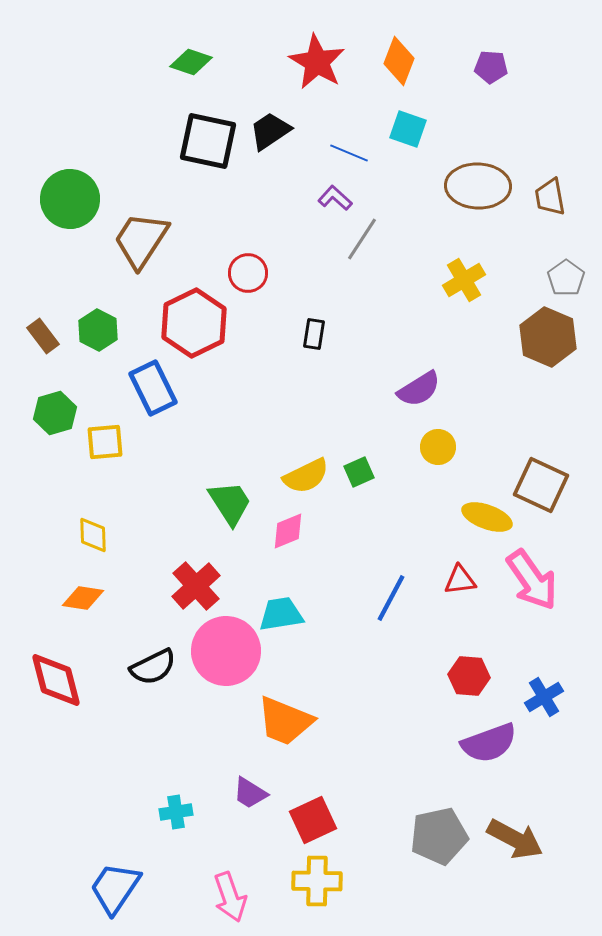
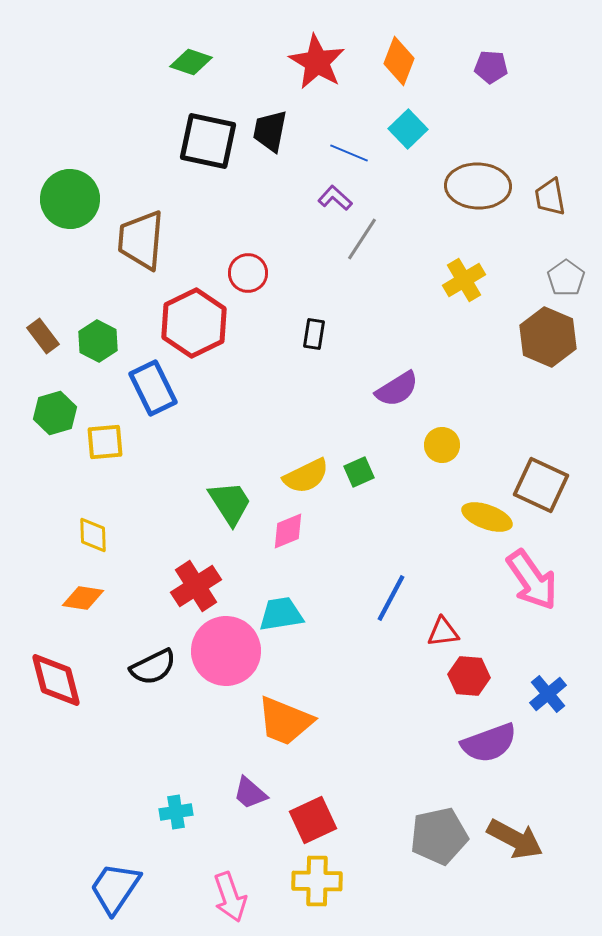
cyan square at (408, 129): rotated 27 degrees clockwise
black trapezoid at (270, 131): rotated 45 degrees counterclockwise
brown trapezoid at (141, 240): rotated 28 degrees counterclockwise
green hexagon at (98, 330): moved 11 px down
purple semicircle at (419, 389): moved 22 px left
yellow circle at (438, 447): moved 4 px right, 2 px up
red triangle at (460, 580): moved 17 px left, 52 px down
red cross at (196, 586): rotated 9 degrees clockwise
blue cross at (544, 697): moved 4 px right, 3 px up; rotated 9 degrees counterclockwise
purple trapezoid at (250, 793): rotated 9 degrees clockwise
